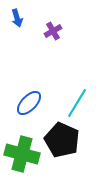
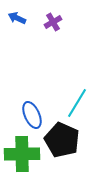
blue arrow: rotated 132 degrees clockwise
purple cross: moved 9 px up
blue ellipse: moved 3 px right, 12 px down; rotated 68 degrees counterclockwise
green cross: rotated 16 degrees counterclockwise
